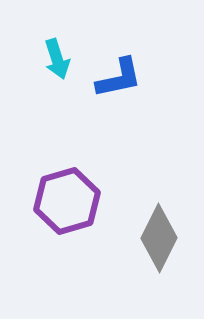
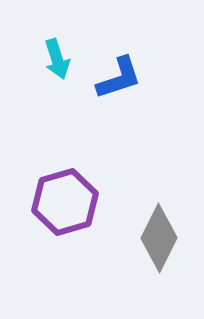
blue L-shape: rotated 6 degrees counterclockwise
purple hexagon: moved 2 px left, 1 px down
